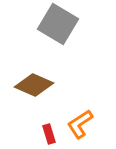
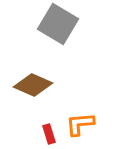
brown diamond: moved 1 px left
orange L-shape: rotated 28 degrees clockwise
